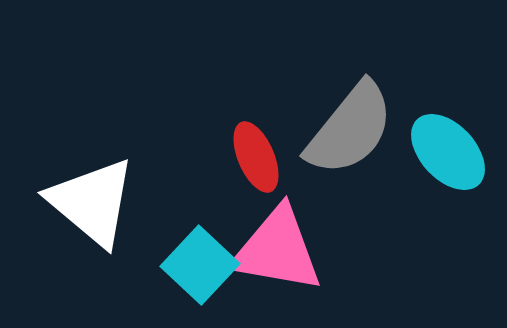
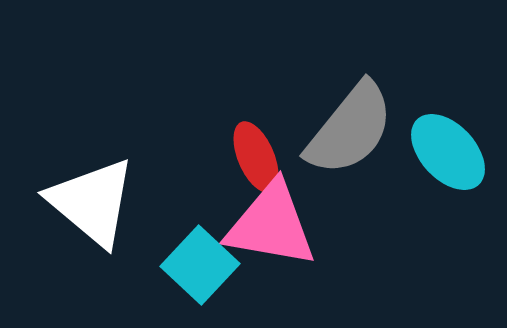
pink triangle: moved 6 px left, 25 px up
